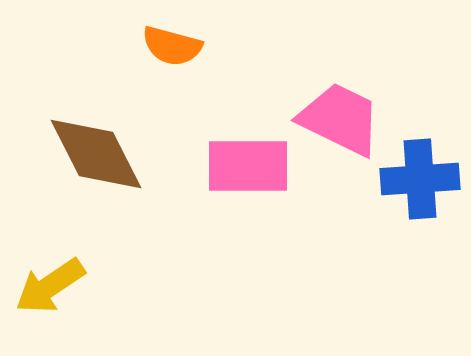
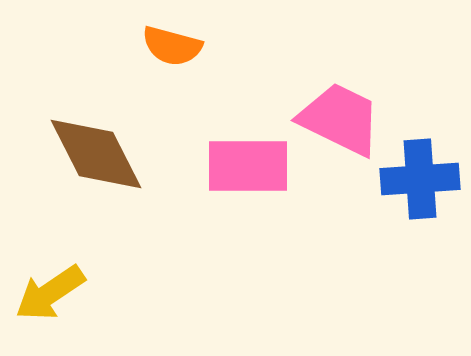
yellow arrow: moved 7 px down
